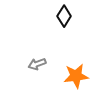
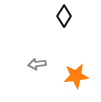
gray arrow: rotated 12 degrees clockwise
